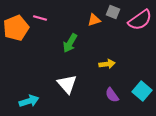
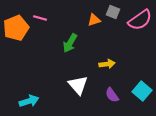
white triangle: moved 11 px right, 1 px down
